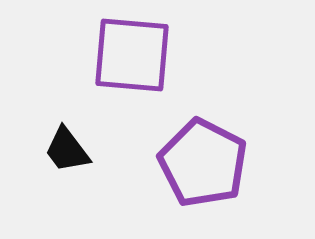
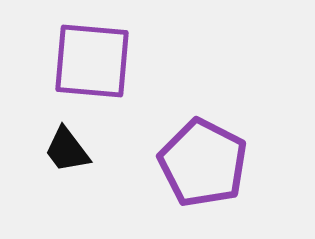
purple square: moved 40 px left, 6 px down
